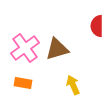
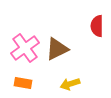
brown triangle: rotated 10 degrees counterclockwise
yellow arrow: moved 3 px left, 1 px up; rotated 84 degrees counterclockwise
